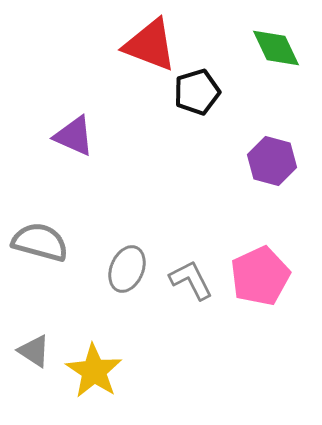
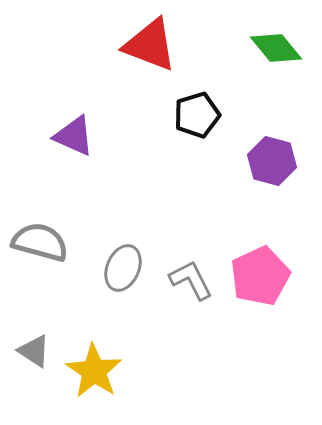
green diamond: rotated 14 degrees counterclockwise
black pentagon: moved 23 px down
gray ellipse: moved 4 px left, 1 px up
